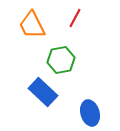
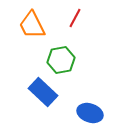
blue ellipse: rotated 55 degrees counterclockwise
